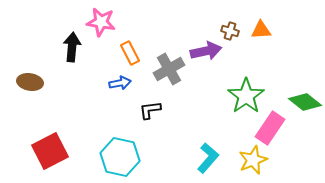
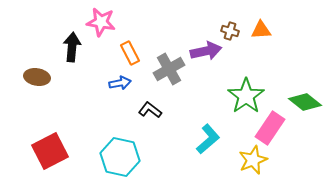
brown ellipse: moved 7 px right, 5 px up
black L-shape: rotated 45 degrees clockwise
cyan L-shape: moved 19 px up; rotated 8 degrees clockwise
